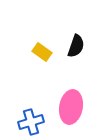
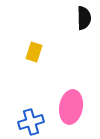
black semicircle: moved 8 px right, 28 px up; rotated 20 degrees counterclockwise
yellow rectangle: moved 8 px left; rotated 72 degrees clockwise
